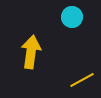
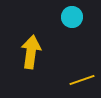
yellow line: rotated 10 degrees clockwise
